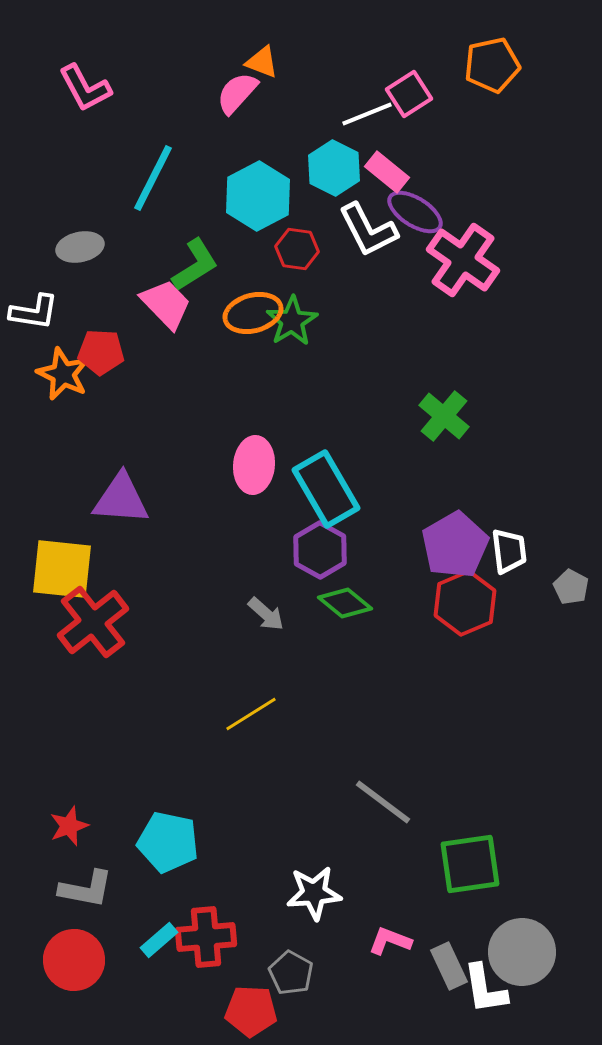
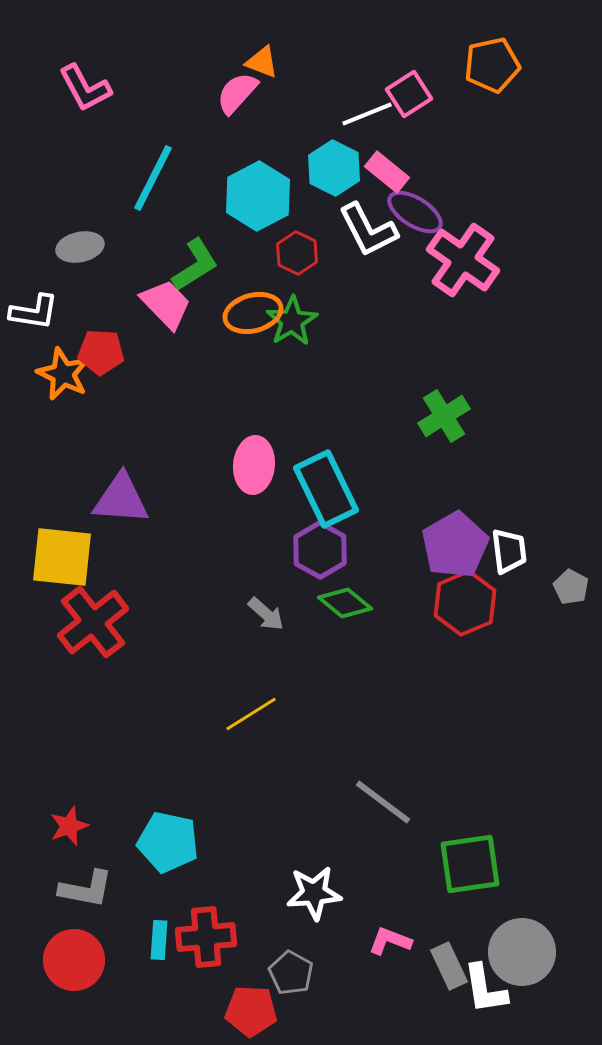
red hexagon at (297, 249): moved 4 px down; rotated 18 degrees clockwise
green cross at (444, 416): rotated 18 degrees clockwise
cyan rectangle at (326, 489): rotated 4 degrees clockwise
yellow square at (62, 569): moved 12 px up
cyan rectangle at (159, 940): rotated 45 degrees counterclockwise
